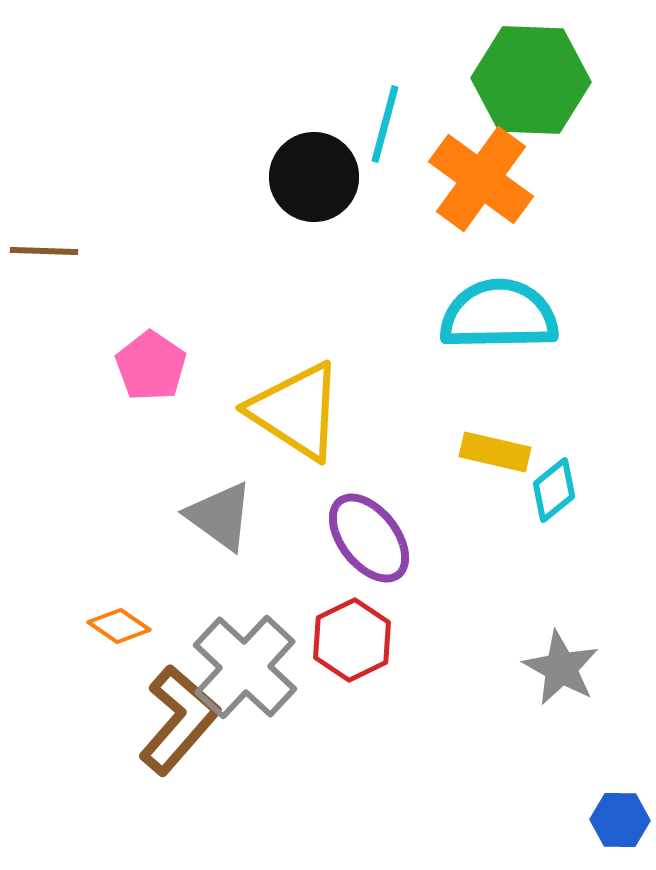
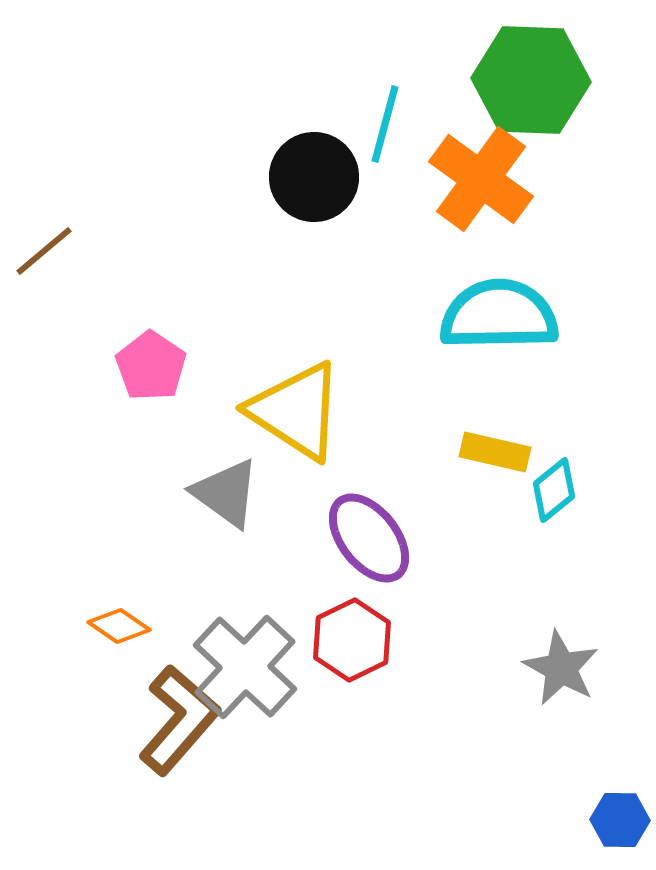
brown line: rotated 42 degrees counterclockwise
gray triangle: moved 6 px right, 23 px up
